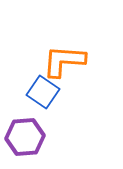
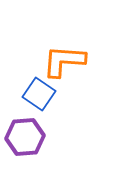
blue square: moved 4 px left, 2 px down
